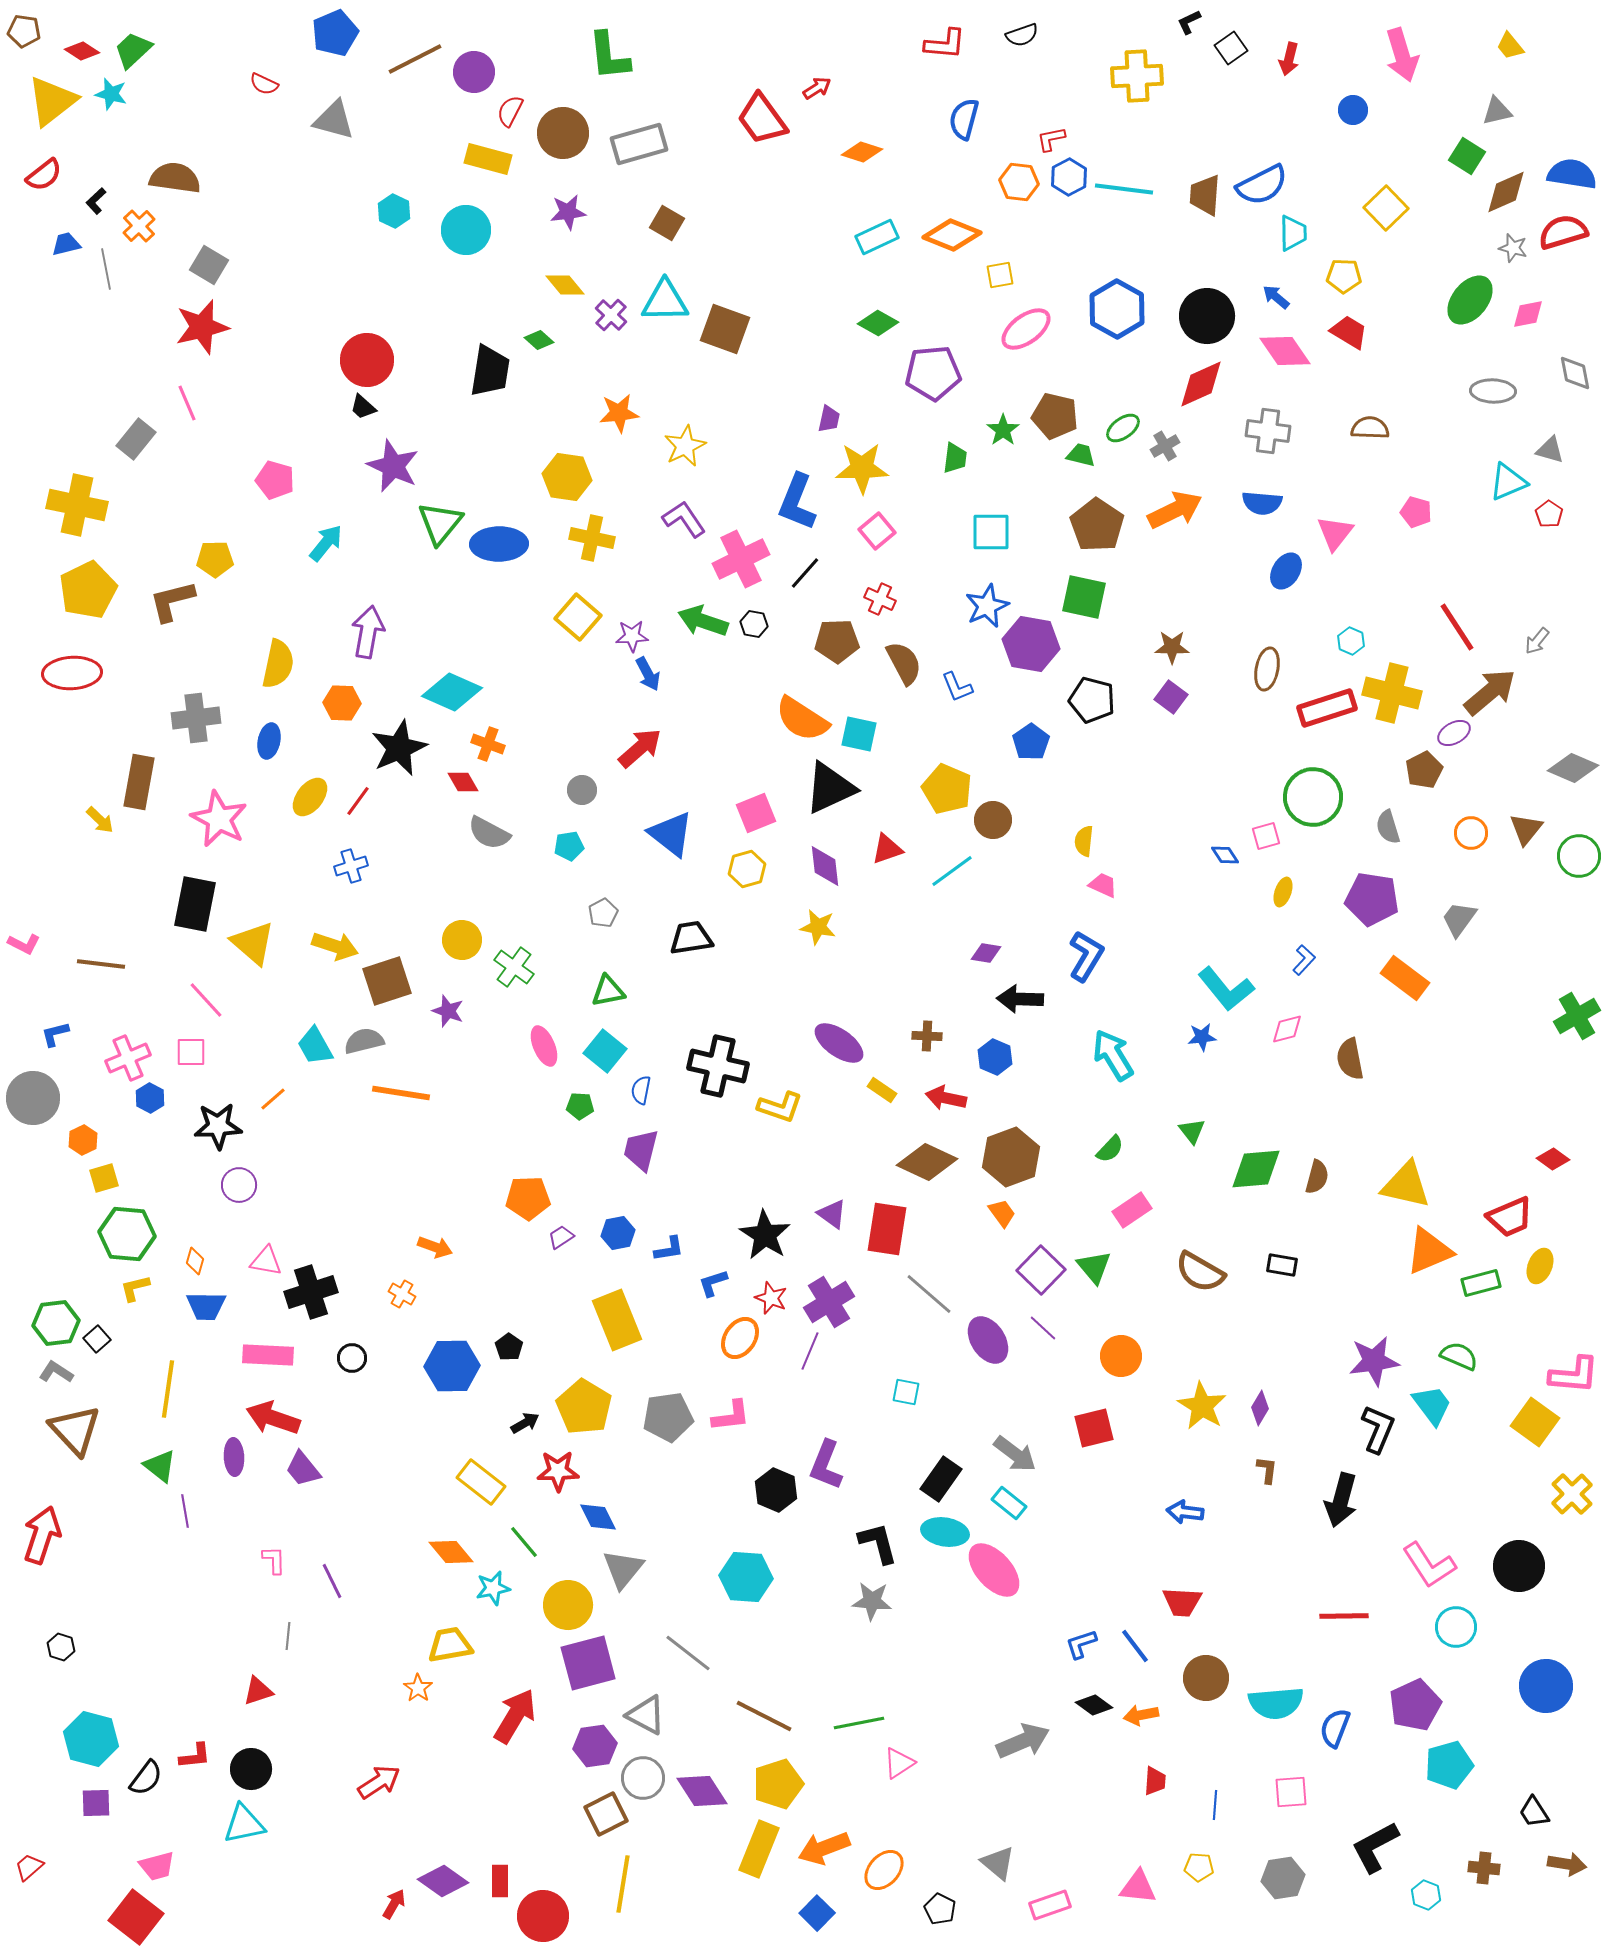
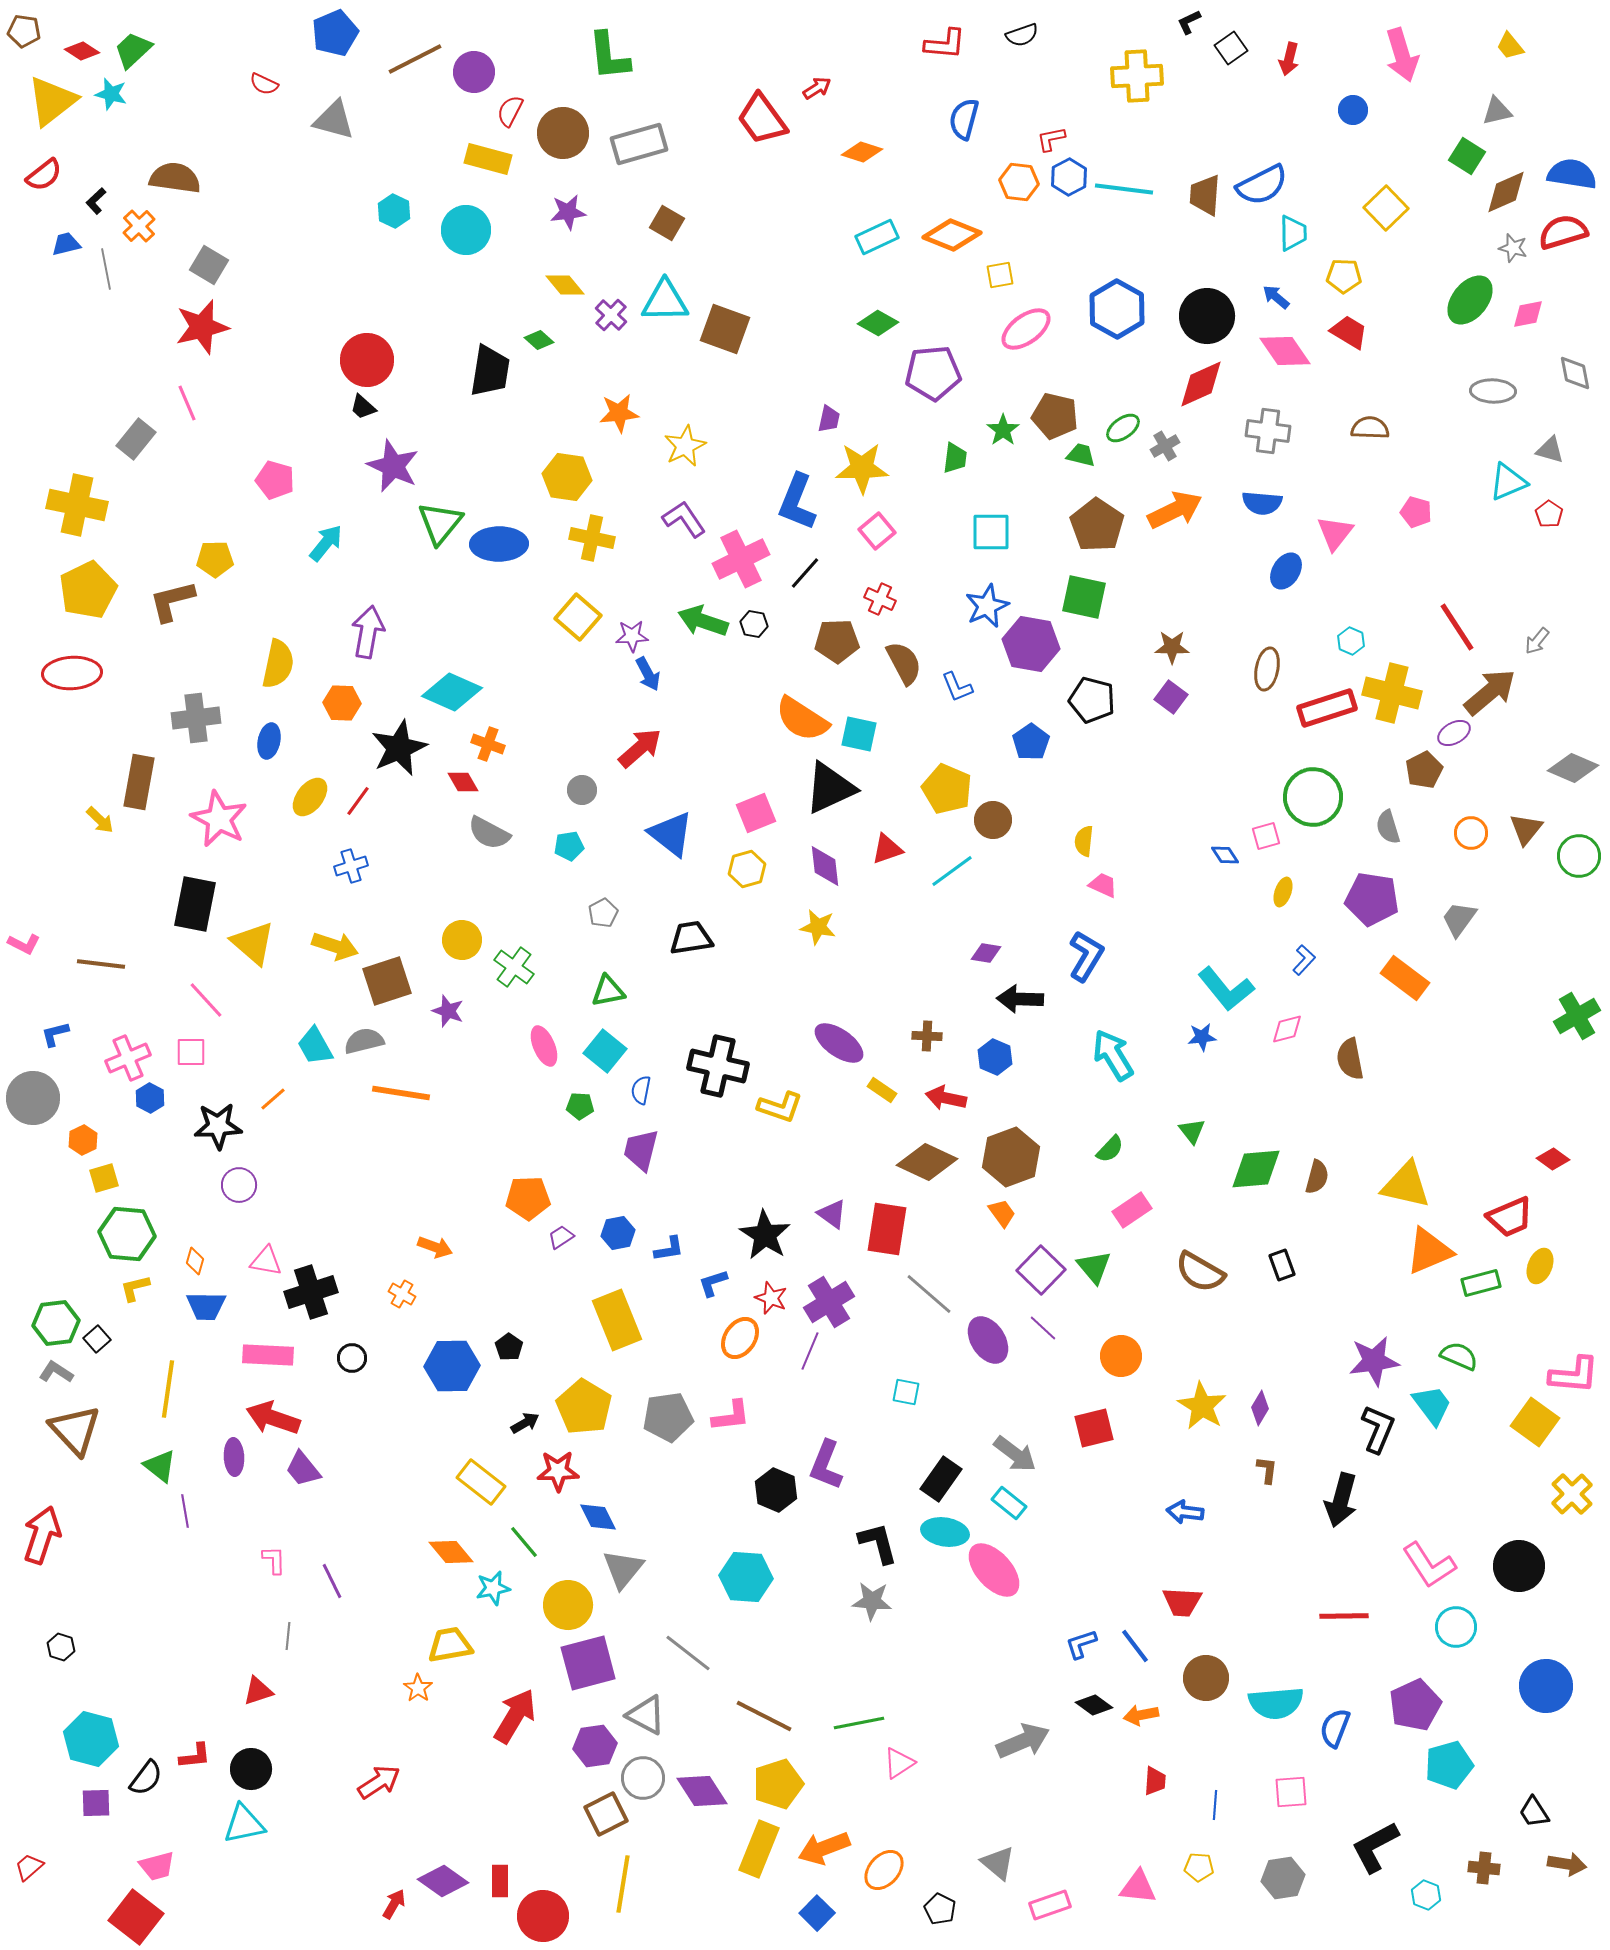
black rectangle at (1282, 1265): rotated 60 degrees clockwise
